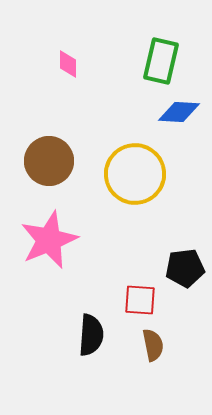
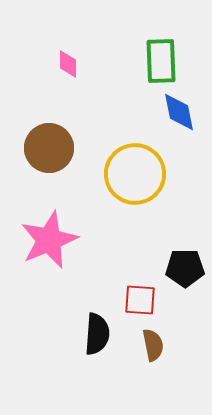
green rectangle: rotated 15 degrees counterclockwise
blue diamond: rotated 75 degrees clockwise
brown circle: moved 13 px up
black pentagon: rotated 6 degrees clockwise
black semicircle: moved 6 px right, 1 px up
